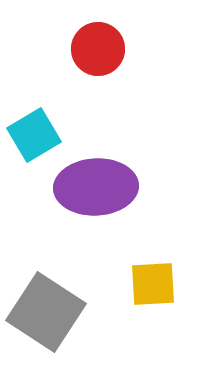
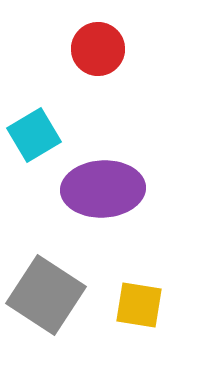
purple ellipse: moved 7 px right, 2 px down
yellow square: moved 14 px left, 21 px down; rotated 12 degrees clockwise
gray square: moved 17 px up
